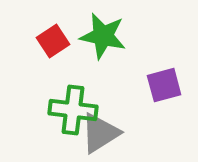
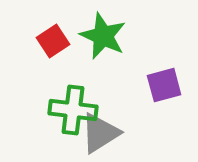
green star: rotated 12 degrees clockwise
